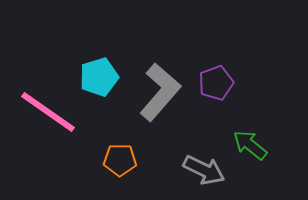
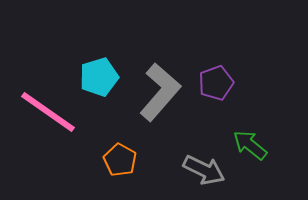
orange pentagon: rotated 28 degrees clockwise
